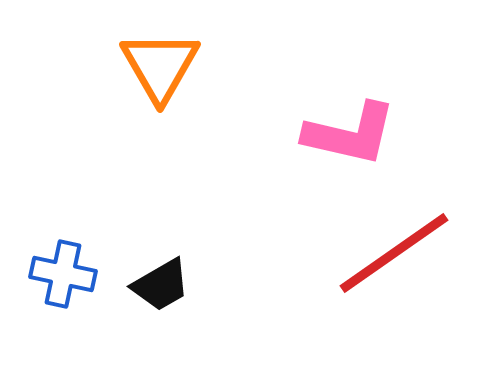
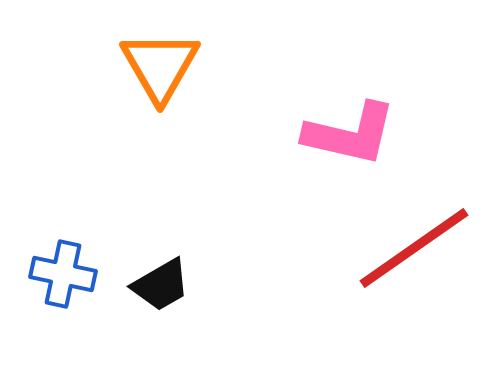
red line: moved 20 px right, 5 px up
